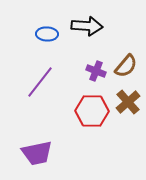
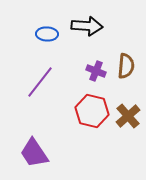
brown semicircle: rotated 35 degrees counterclockwise
brown cross: moved 14 px down
red hexagon: rotated 12 degrees clockwise
purple trapezoid: moved 3 px left; rotated 68 degrees clockwise
